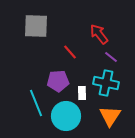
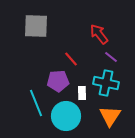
red line: moved 1 px right, 7 px down
